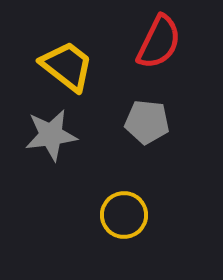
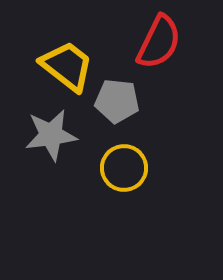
gray pentagon: moved 30 px left, 21 px up
yellow circle: moved 47 px up
